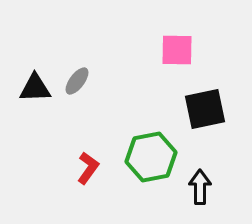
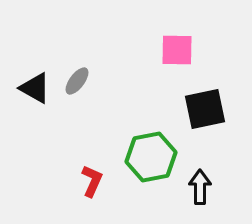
black triangle: rotated 32 degrees clockwise
red L-shape: moved 4 px right, 13 px down; rotated 12 degrees counterclockwise
